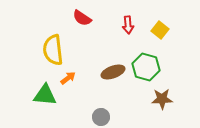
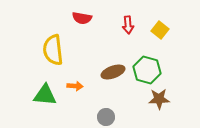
red semicircle: rotated 24 degrees counterclockwise
green hexagon: moved 1 px right, 3 px down
orange arrow: moved 7 px right, 8 px down; rotated 42 degrees clockwise
brown star: moved 3 px left
gray circle: moved 5 px right
